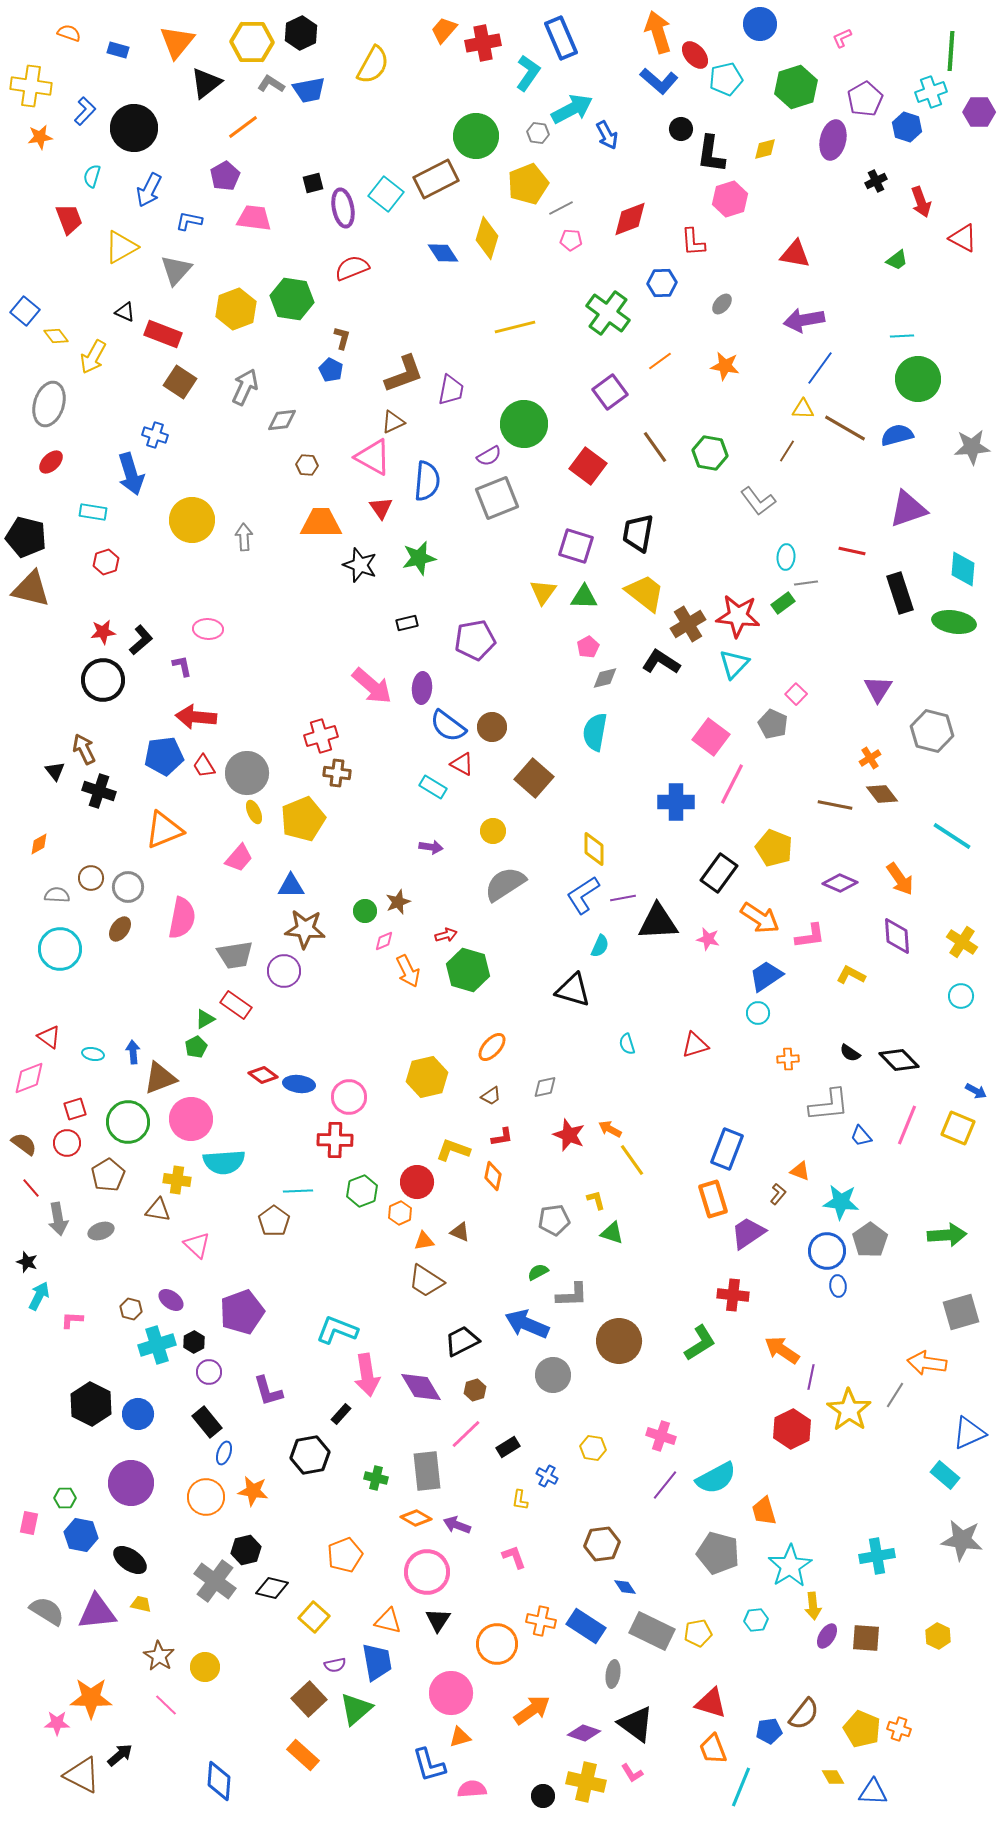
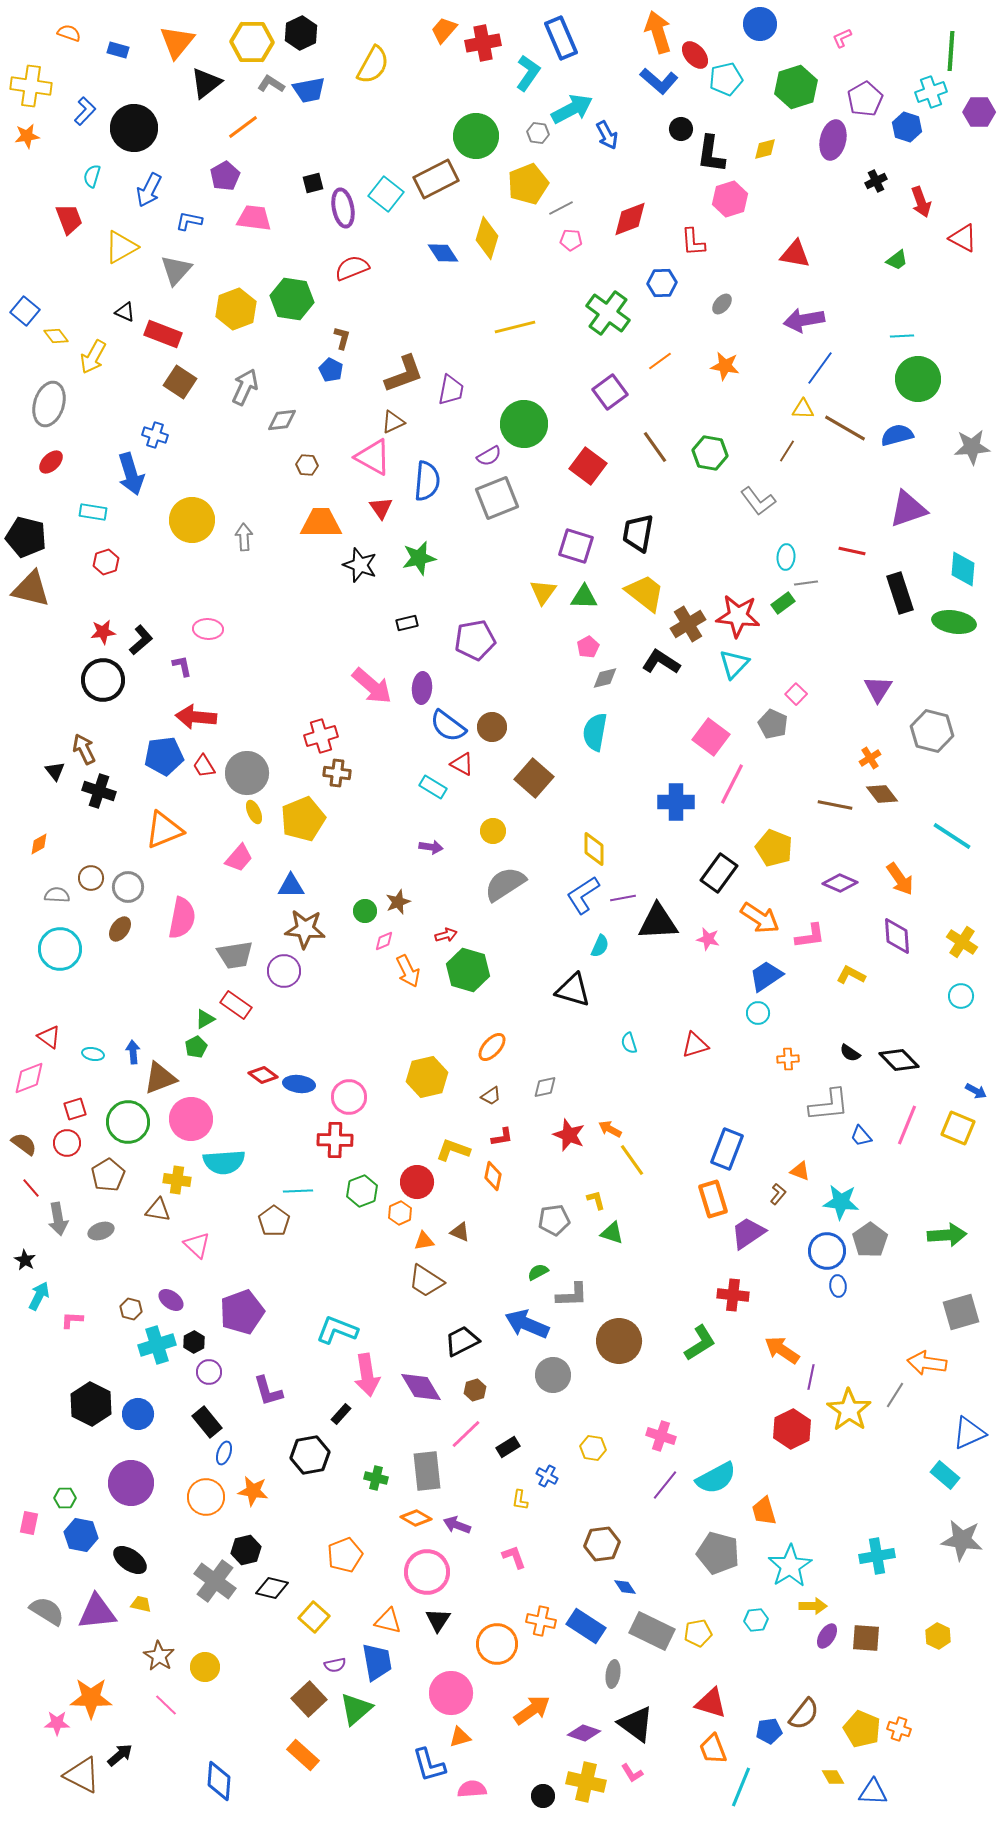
orange star at (40, 137): moved 13 px left, 1 px up
cyan semicircle at (627, 1044): moved 2 px right, 1 px up
black star at (27, 1262): moved 2 px left, 2 px up; rotated 10 degrees clockwise
yellow arrow at (813, 1606): rotated 84 degrees counterclockwise
